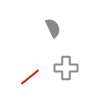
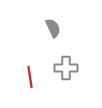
red line: rotated 60 degrees counterclockwise
